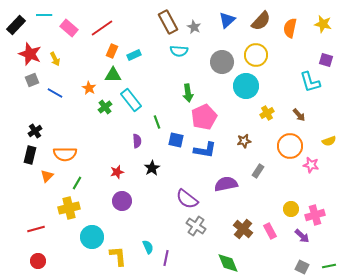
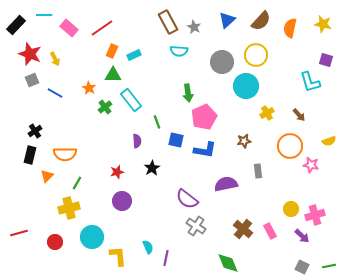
gray rectangle at (258, 171): rotated 40 degrees counterclockwise
red line at (36, 229): moved 17 px left, 4 px down
red circle at (38, 261): moved 17 px right, 19 px up
